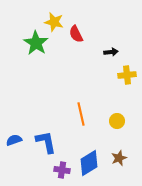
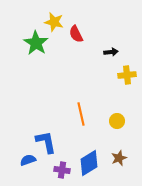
blue semicircle: moved 14 px right, 20 px down
